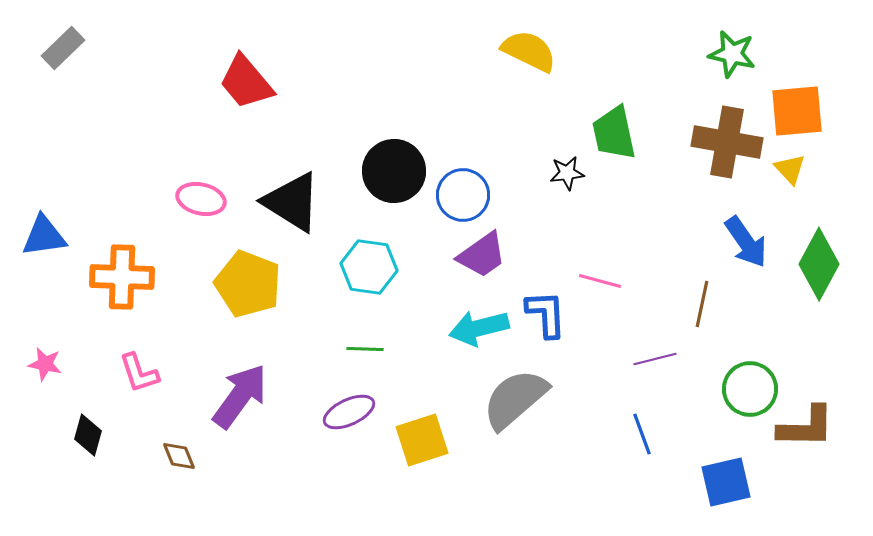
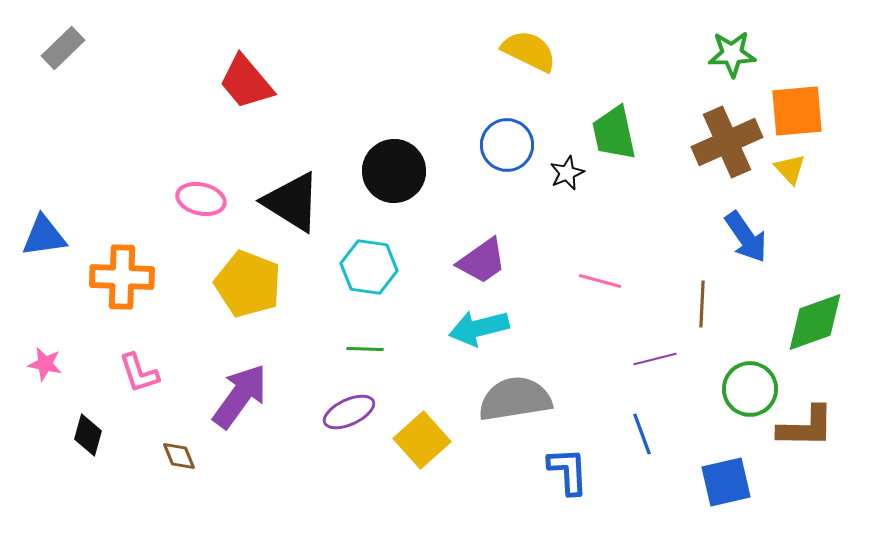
green star: rotated 15 degrees counterclockwise
brown cross: rotated 34 degrees counterclockwise
black star: rotated 16 degrees counterclockwise
blue circle: moved 44 px right, 50 px up
blue arrow: moved 5 px up
purple trapezoid: moved 6 px down
green diamond: moved 4 px left, 58 px down; rotated 42 degrees clockwise
brown line: rotated 9 degrees counterclockwise
blue L-shape: moved 22 px right, 157 px down
gray semicircle: rotated 32 degrees clockwise
yellow square: rotated 24 degrees counterclockwise
